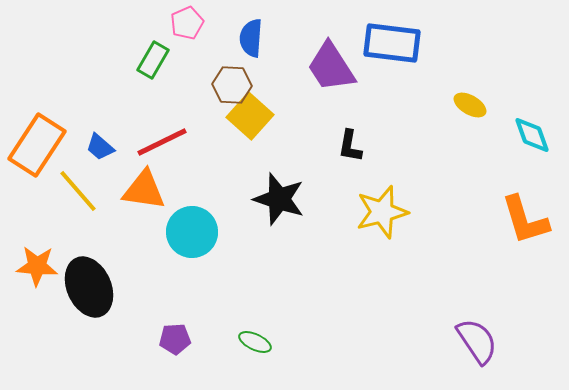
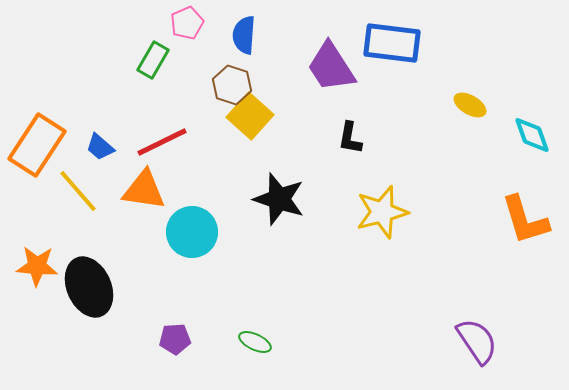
blue semicircle: moved 7 px left, 3 px up
brown hexagon: rotated 15 degrees clockwise
black L-shape: moved 8 px up
